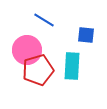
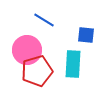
cyan rectangle: moved 1 px right, 2 px up
red pentagon: moved 1 px left, 1 px down
